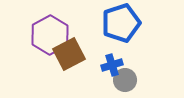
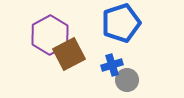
gray circle: moved 2 px right
